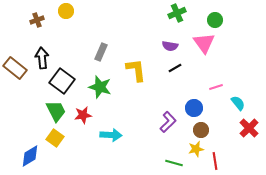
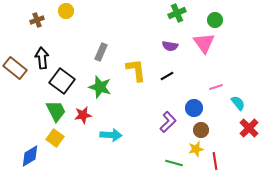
black line: moved 8 px left, 8 px down
